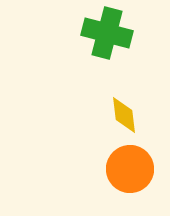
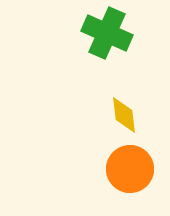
green cross: rotated 9 degrees clockwise
